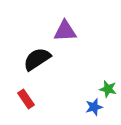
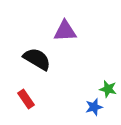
black semicircle: rotated 64 degrees clockwise
